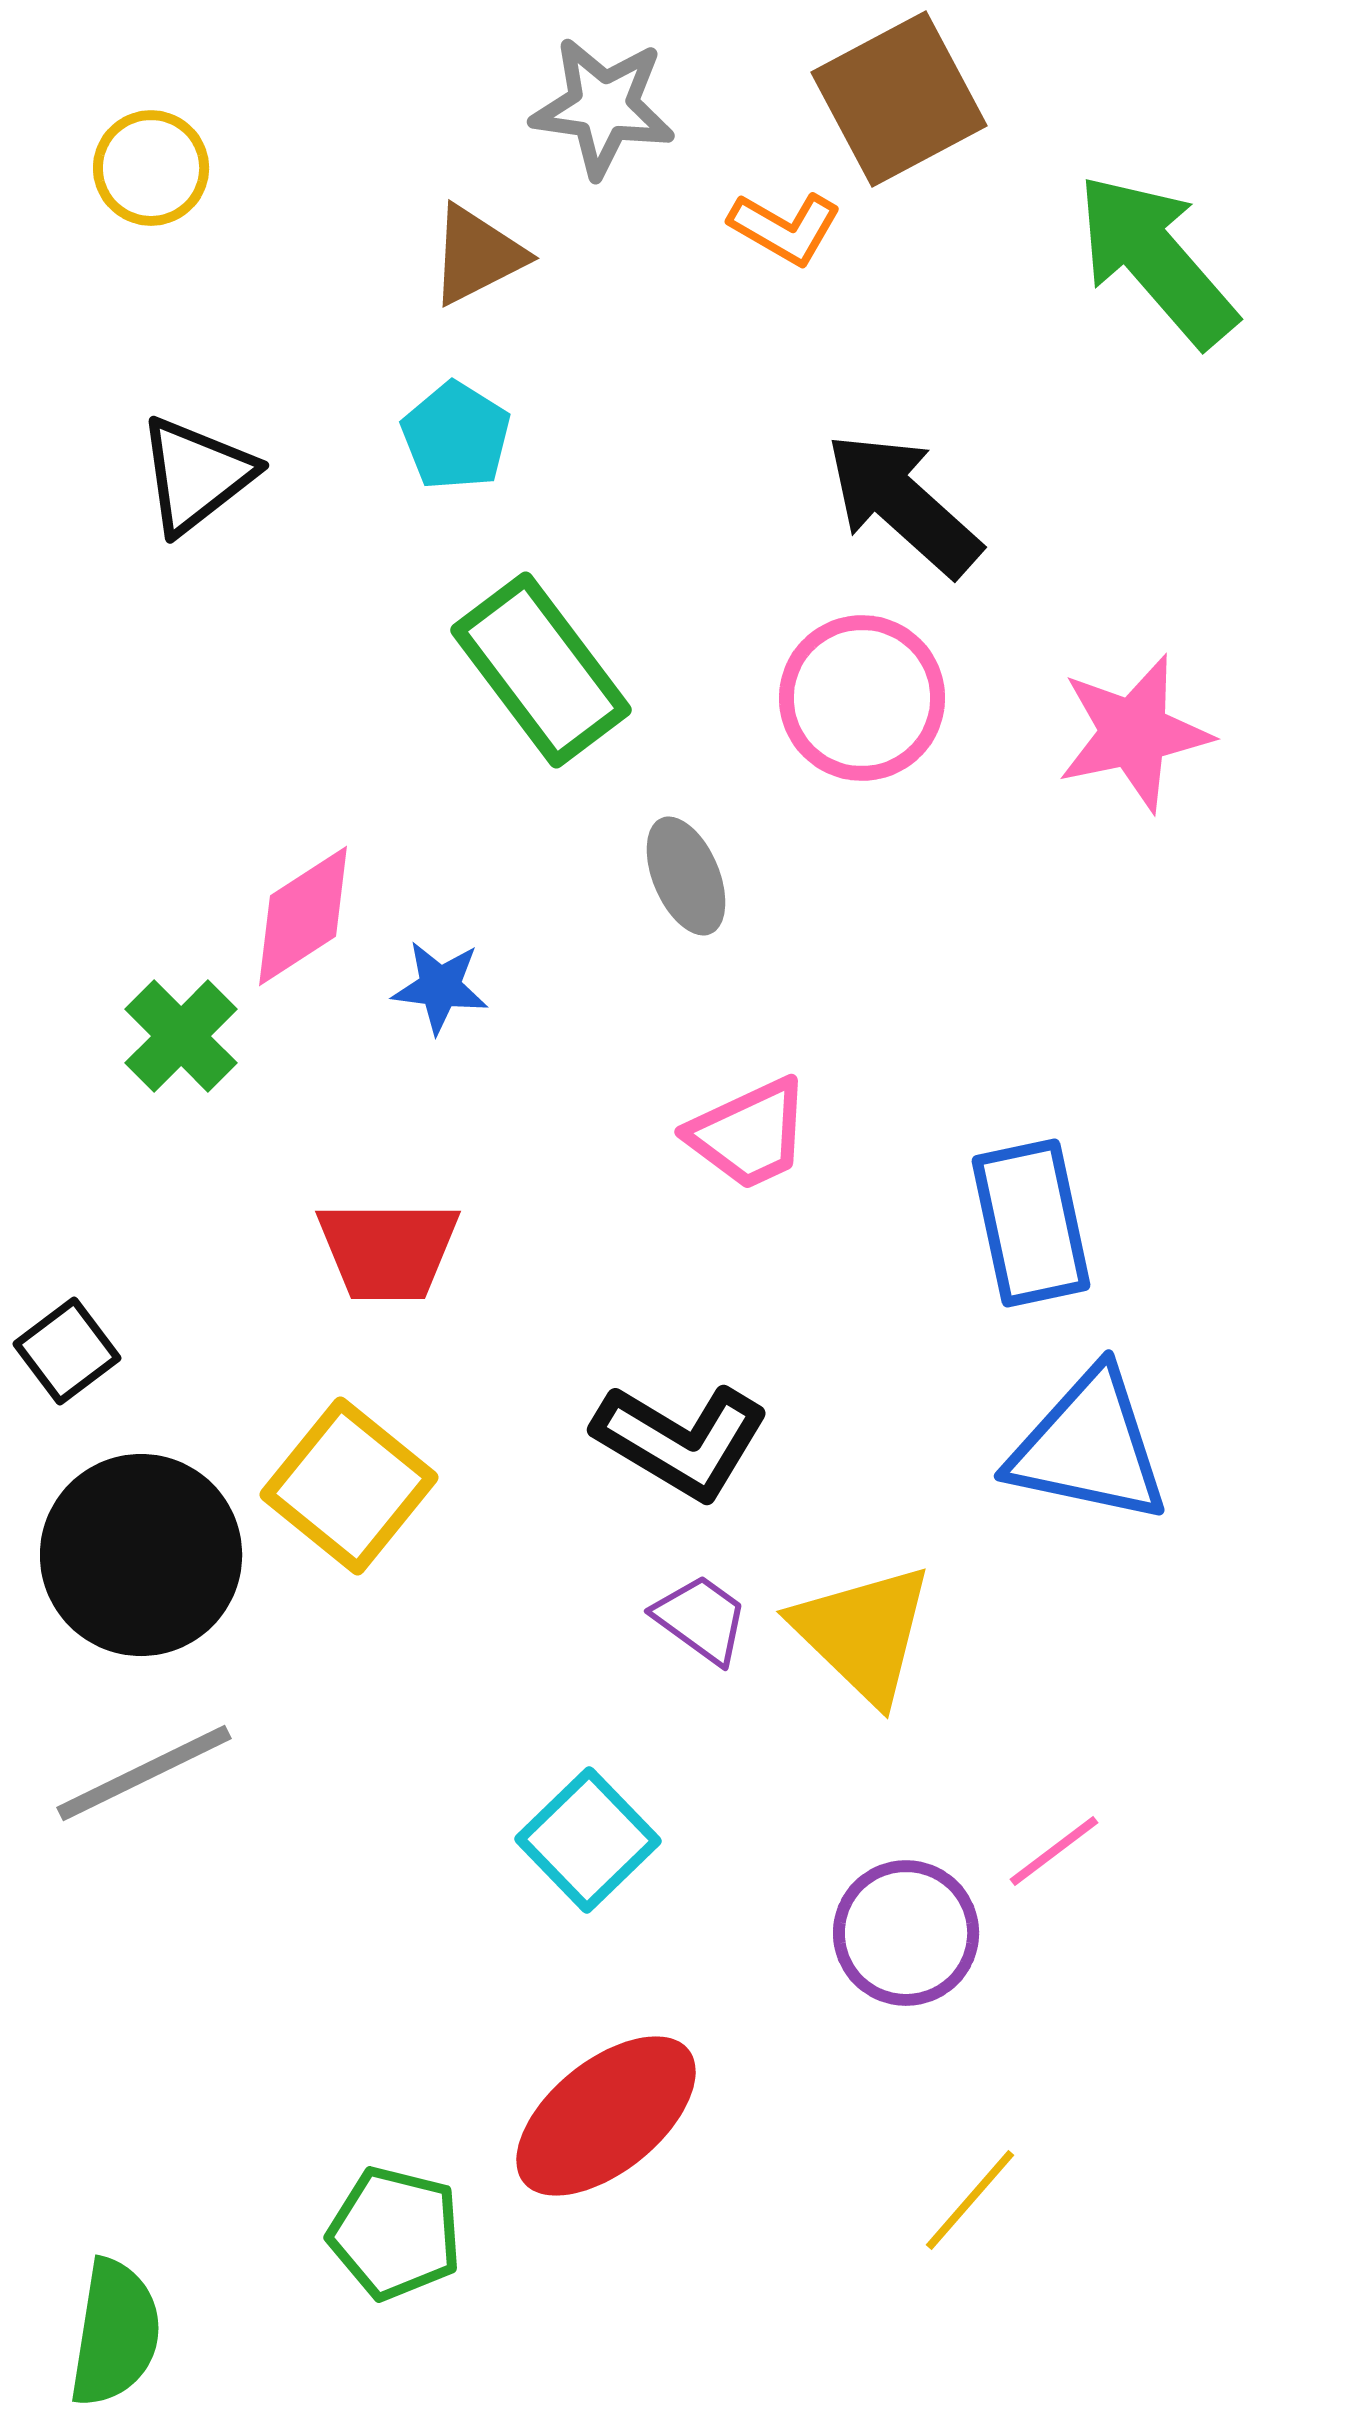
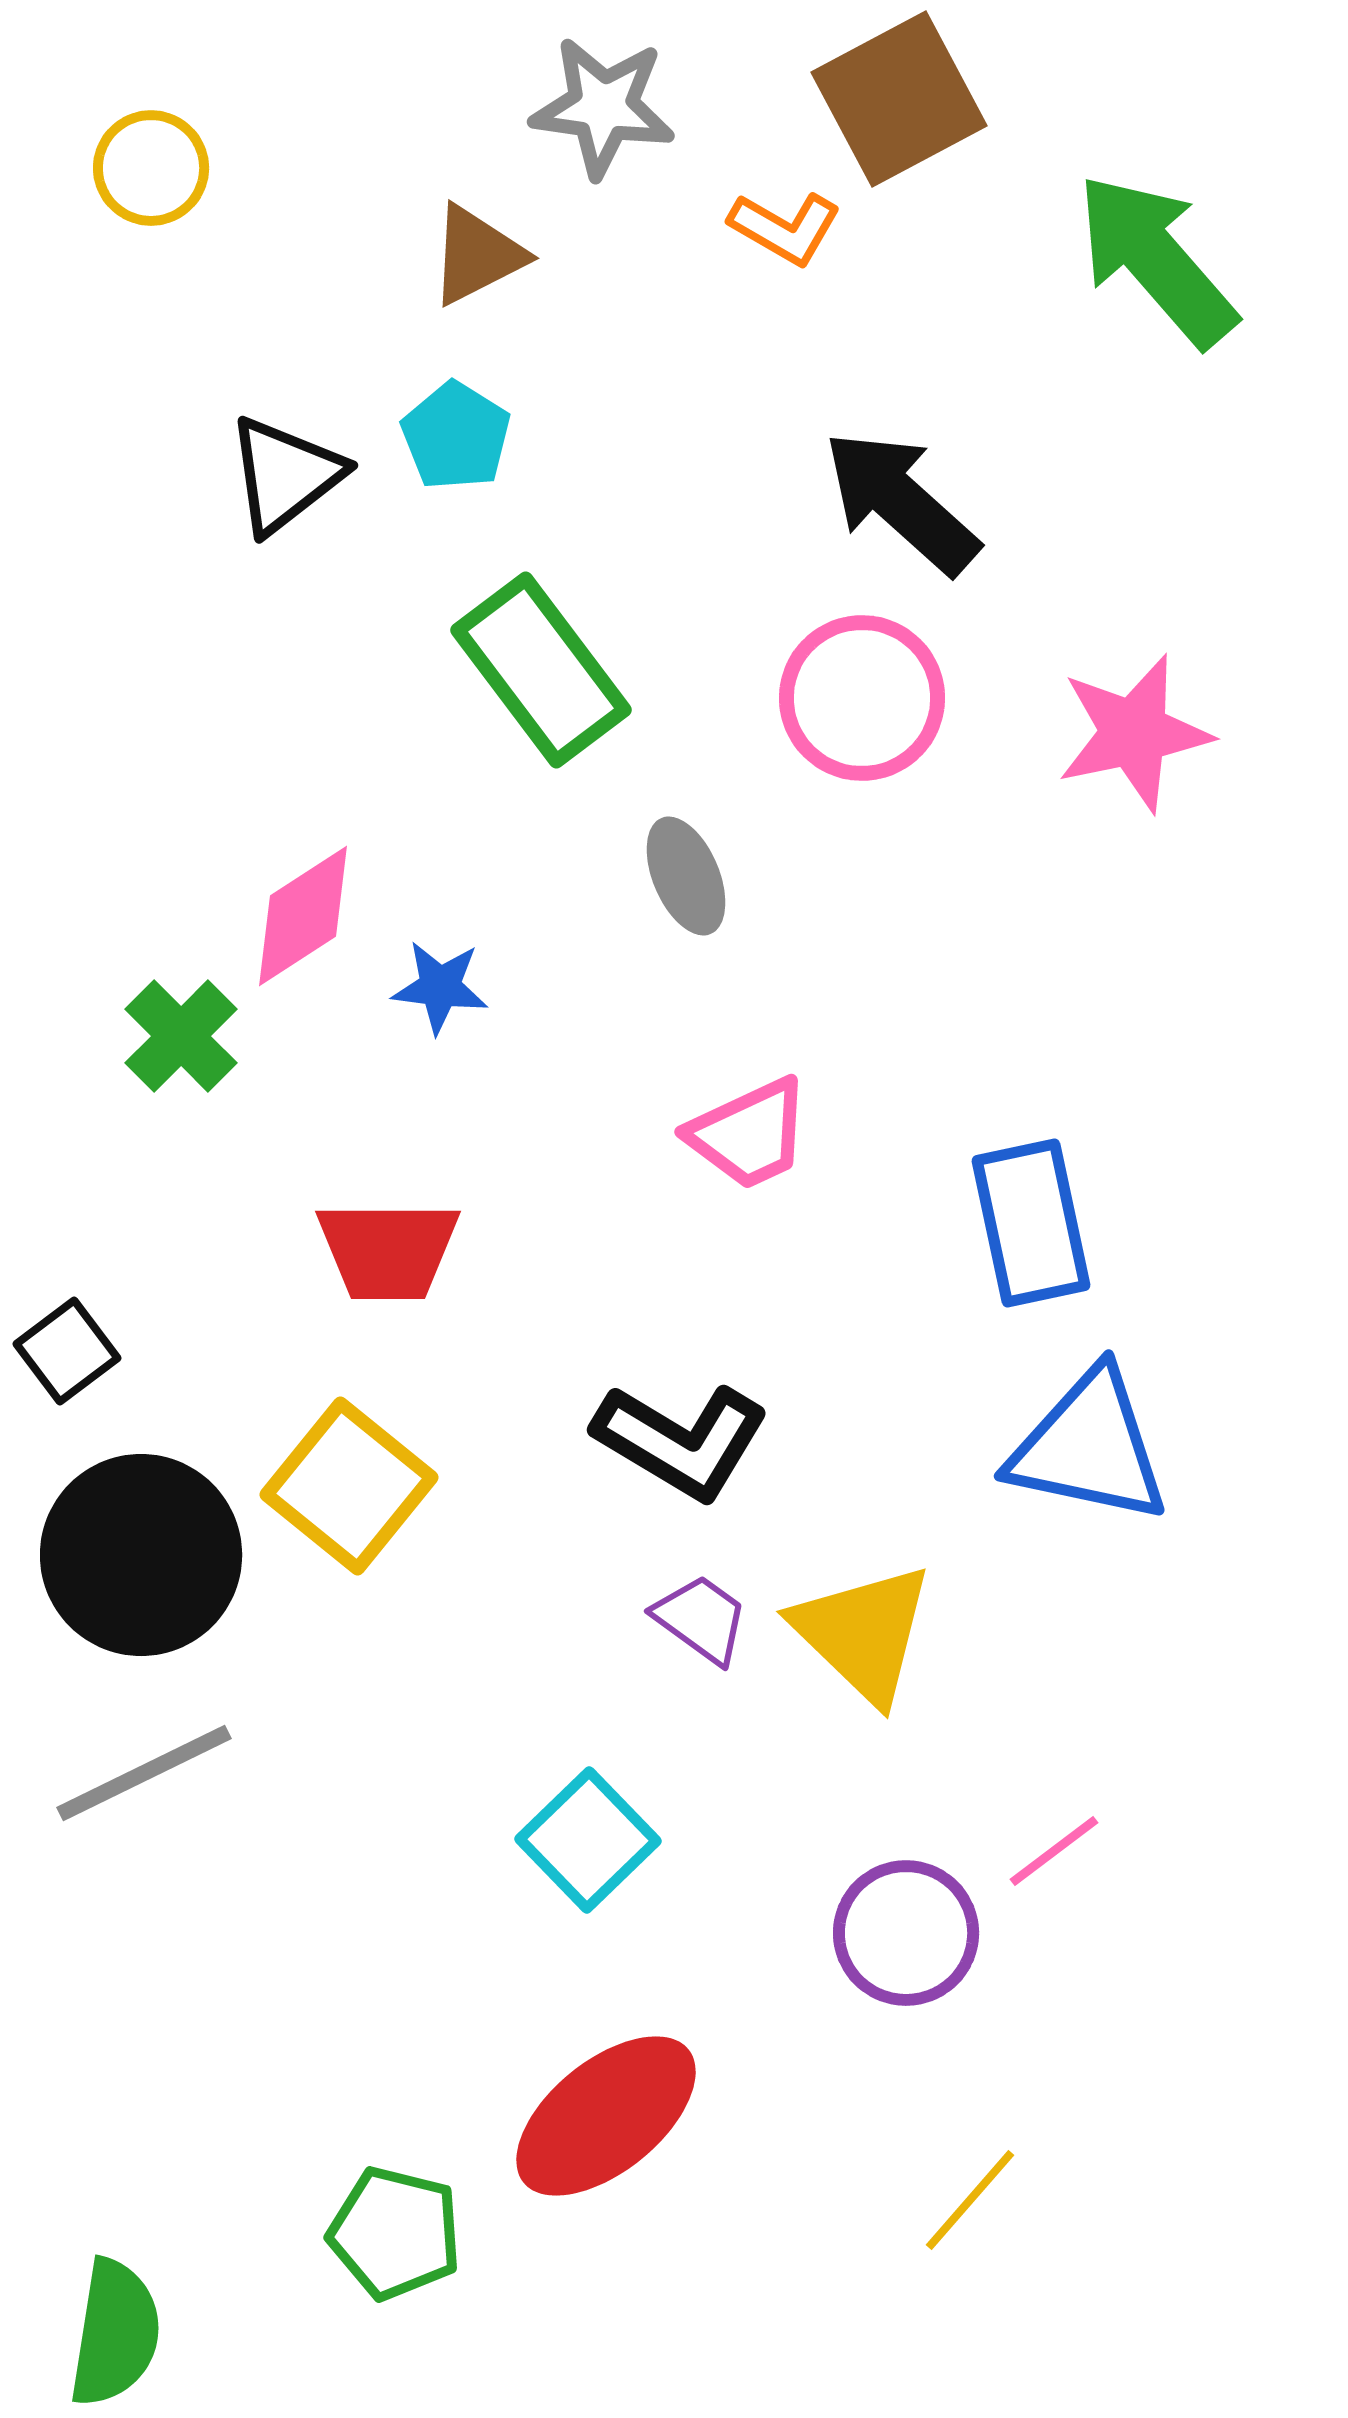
black triangle: moved 89 px right
black arrow: moved 2 px left, 2 px up
